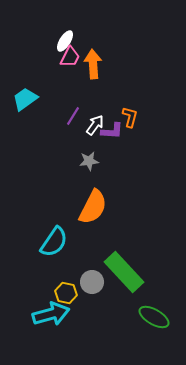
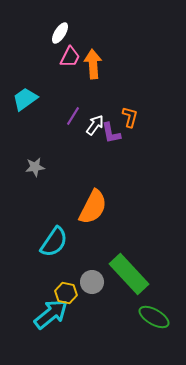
white ellipse: moved 5 px left, 8 px up
purple L-shape: moved 1 px left, 2 px down; rotated 75 degrees clockwise
gray star: moved 54 px left, 6 px down
green rectangle: moved 5 px right, 2 px down
cyan arrow: rotated 24 degrees counterclockwise
